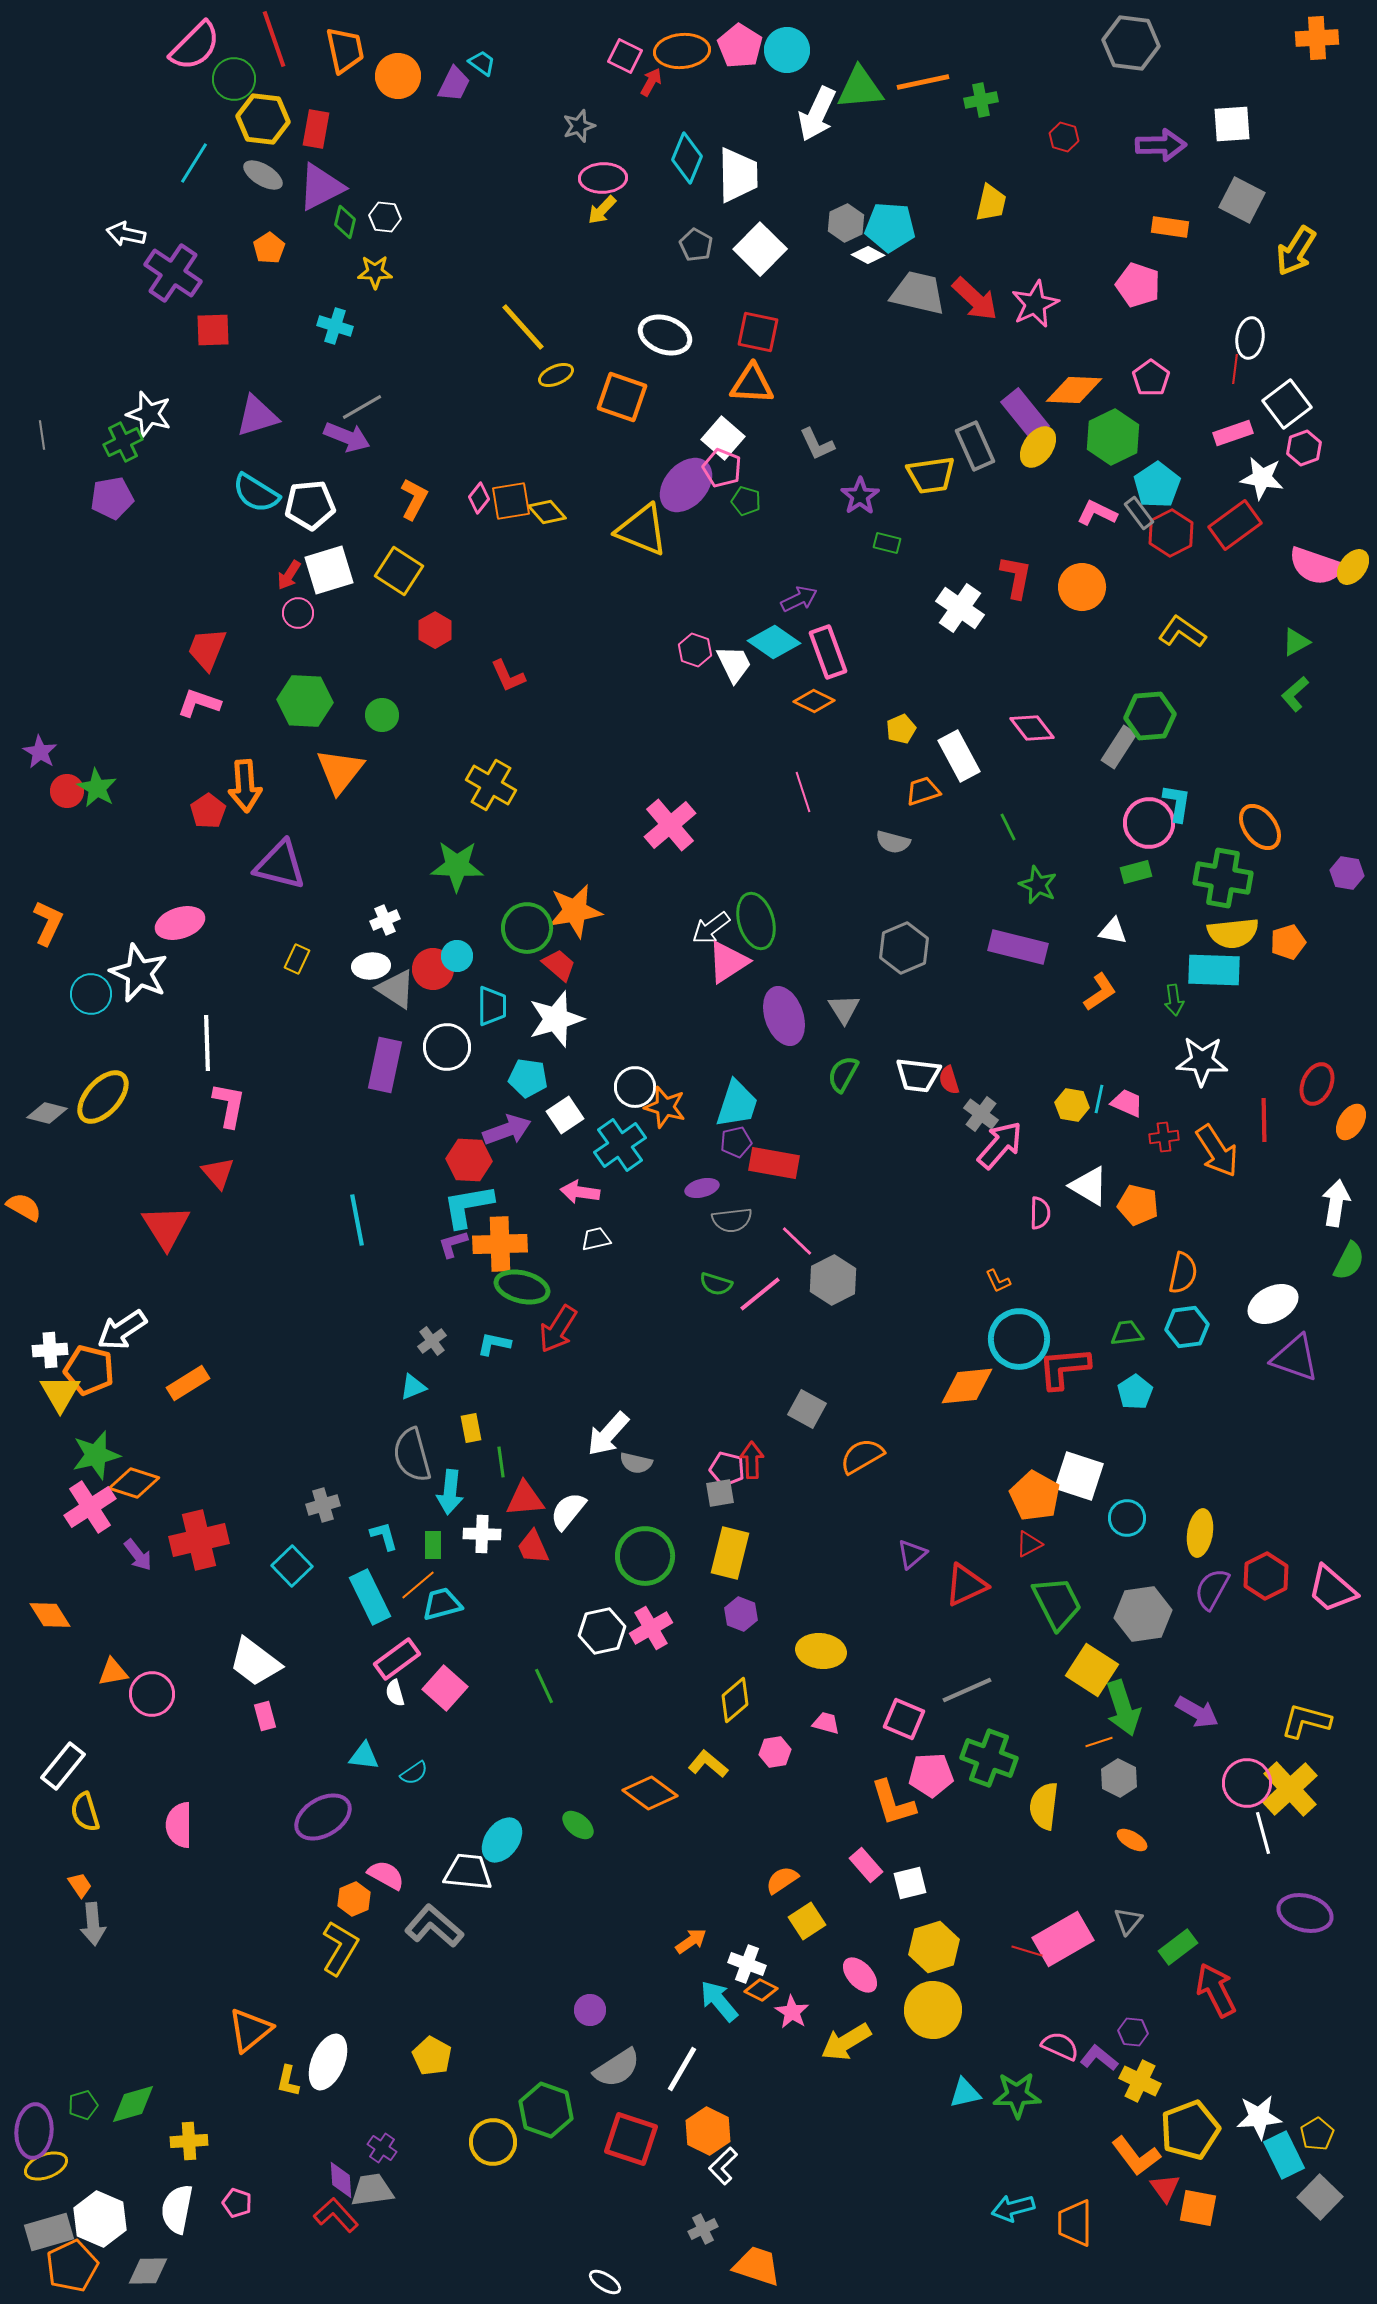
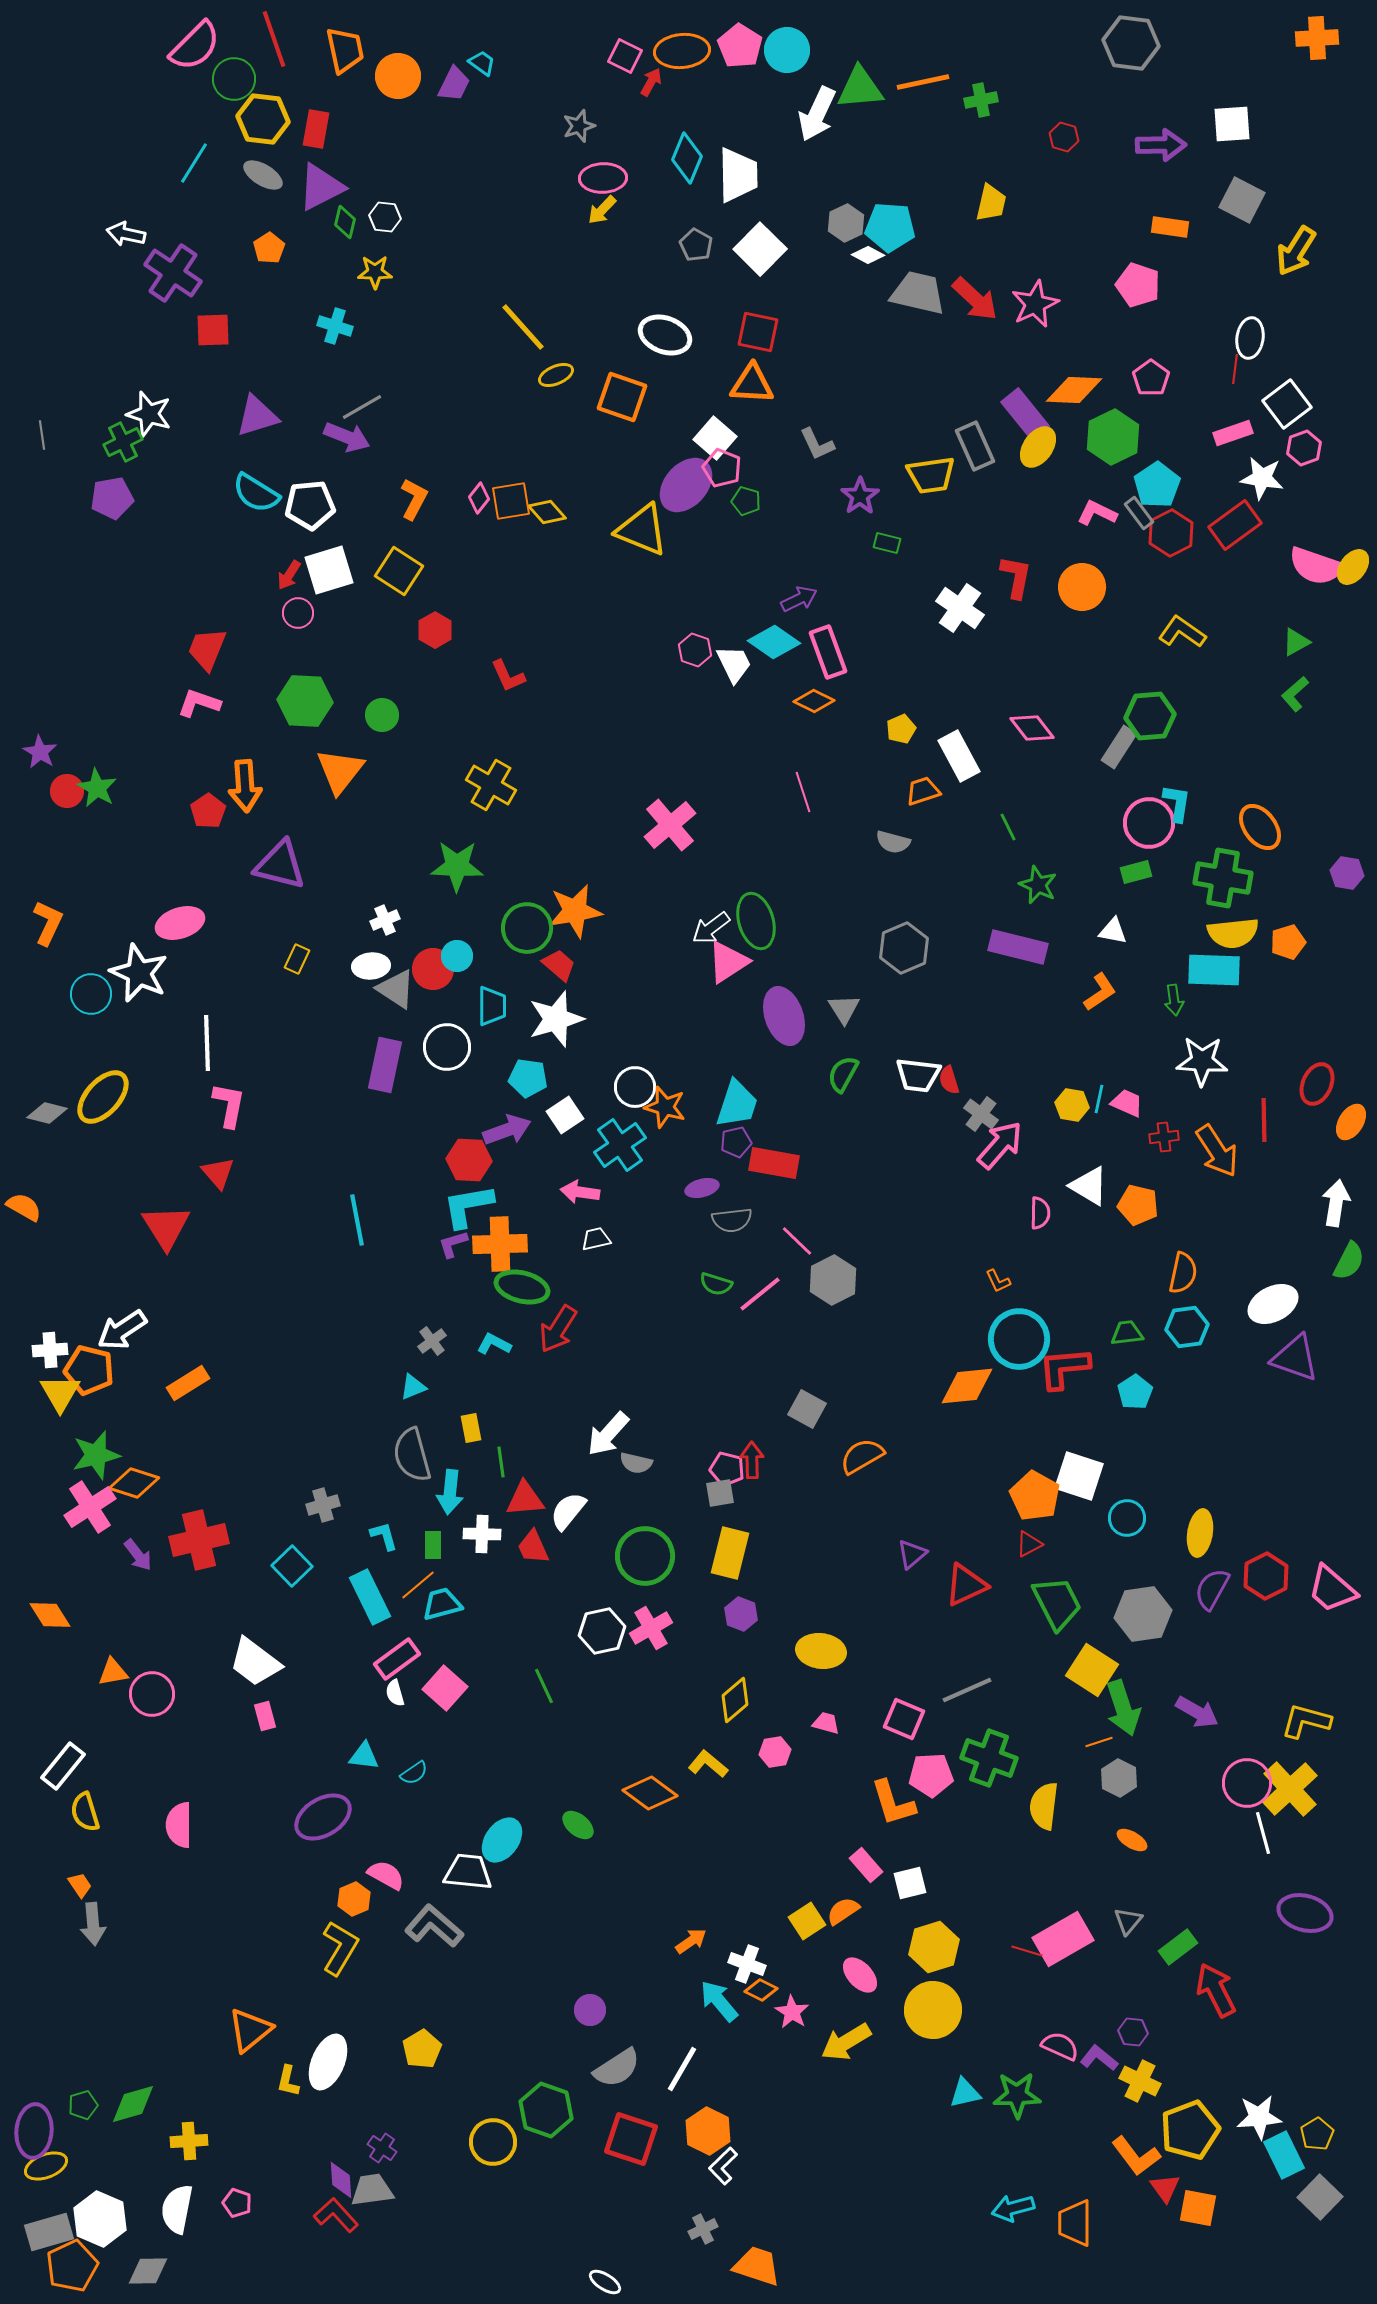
white square at (723, 438): moved 8 px left
cyan L-shape at (494, 1344): rotated 16 degrees clockwise
orange semicircle at (782, 1880): moved 61 px right, 31 px down
yellow pentagon at (432, 2056): moved 10 px left, 7 px up; rotated 12 degrees clockwise
